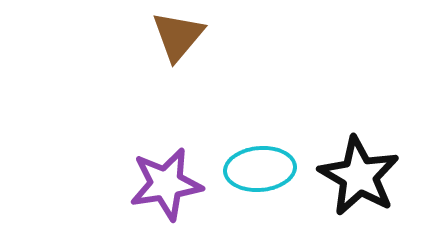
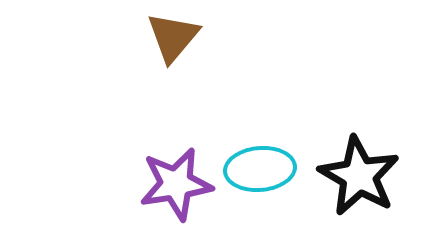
brown triangle: moved 5 px left, 1 px down
purple star: moved 10 px right
